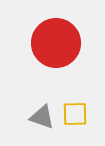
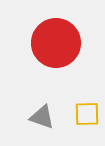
yellow square: moved 12 px right
